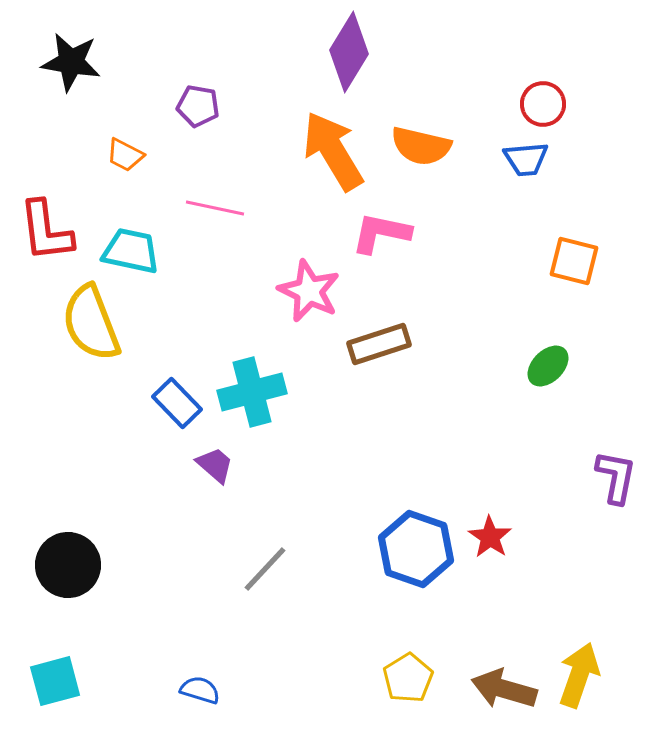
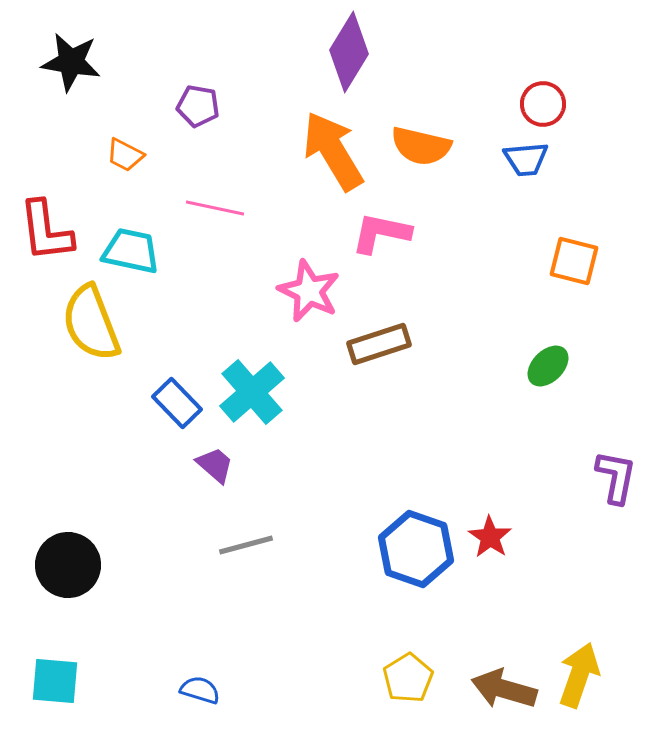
cyan cross: rotated 26 degrees counterclockwise
gray line: moved 19 px left, 24 px up; rotated 32 degrees clockwise
cyan square: rotated 20 degrees clockwise
